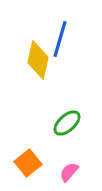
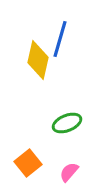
green ellipse: rotated 20 degrees clockwise
